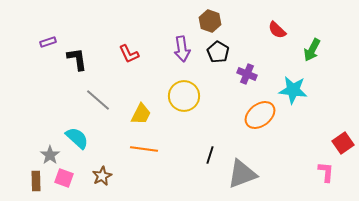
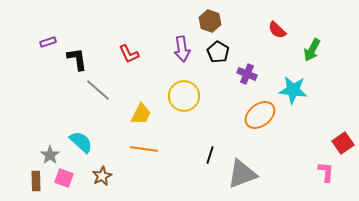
gray line: moved 10 px up
cyan semicircle: moved 4 px right, 4 px down
